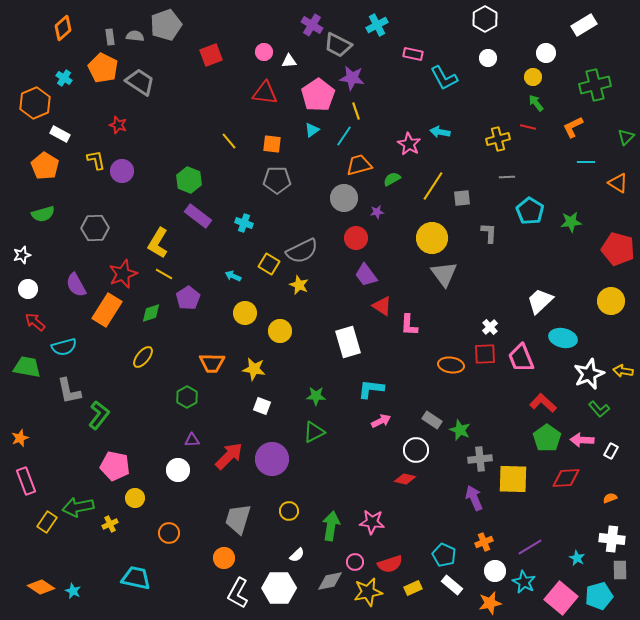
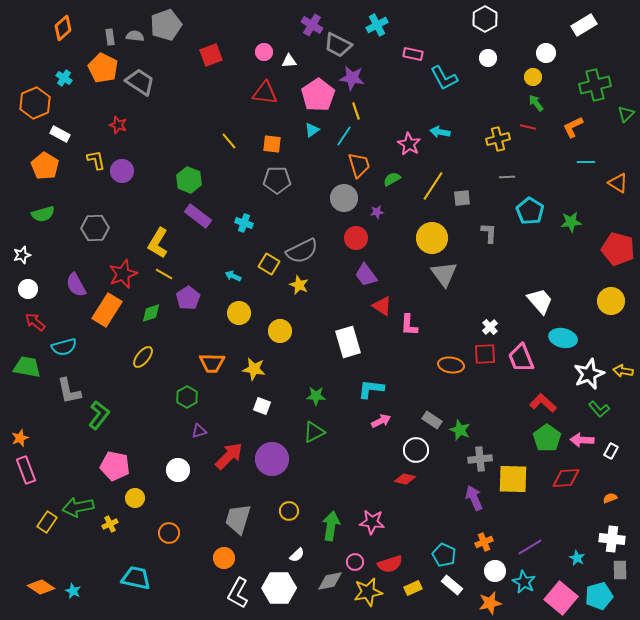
green triangle at (626, 137): moved 23 px up
orange trapezoid at (359, 165): rotated 88 degrees clockwise
white trapezoid at (540, 301): rotated 92 degrees clockwise
yellow circle at (245, 313): moved 6 px left
purple triangle at (192, 440): moved 7 px right, 9 px up; rotated 14 degrees counterclockwise
pink rectangle at (26, 481): moved 11 px up
